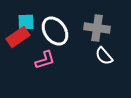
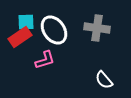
white ellipse: moved 1 px left, 1 px up
red rectangle: moved 2 px right
white semicircle: moved 24 px down
